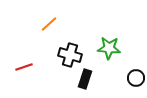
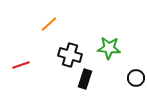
red line: moved 3 px left, 2 px up
